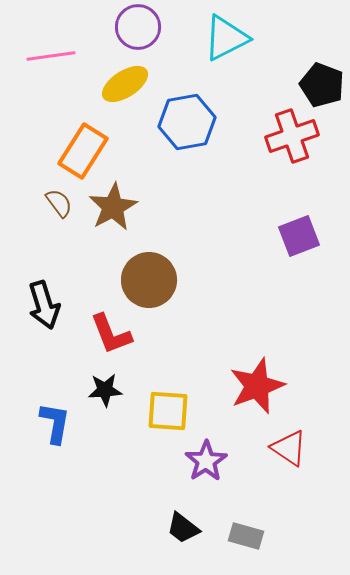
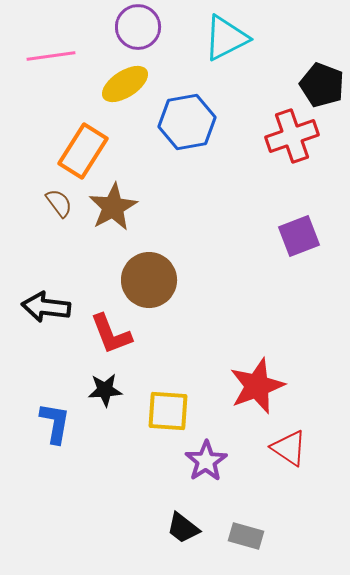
black arrow: moved 2 px right, 2 px down; rotated 114 degrees clockwise
